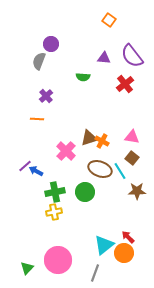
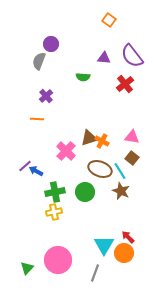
brown star: moved 16 px left; rotated 24 degrees clockwise
cyan triangle: rotated 20 degrees counterclockwise
